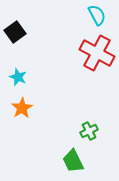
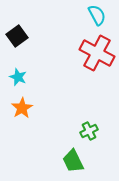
black square: moved 2 px right, 4 px down
